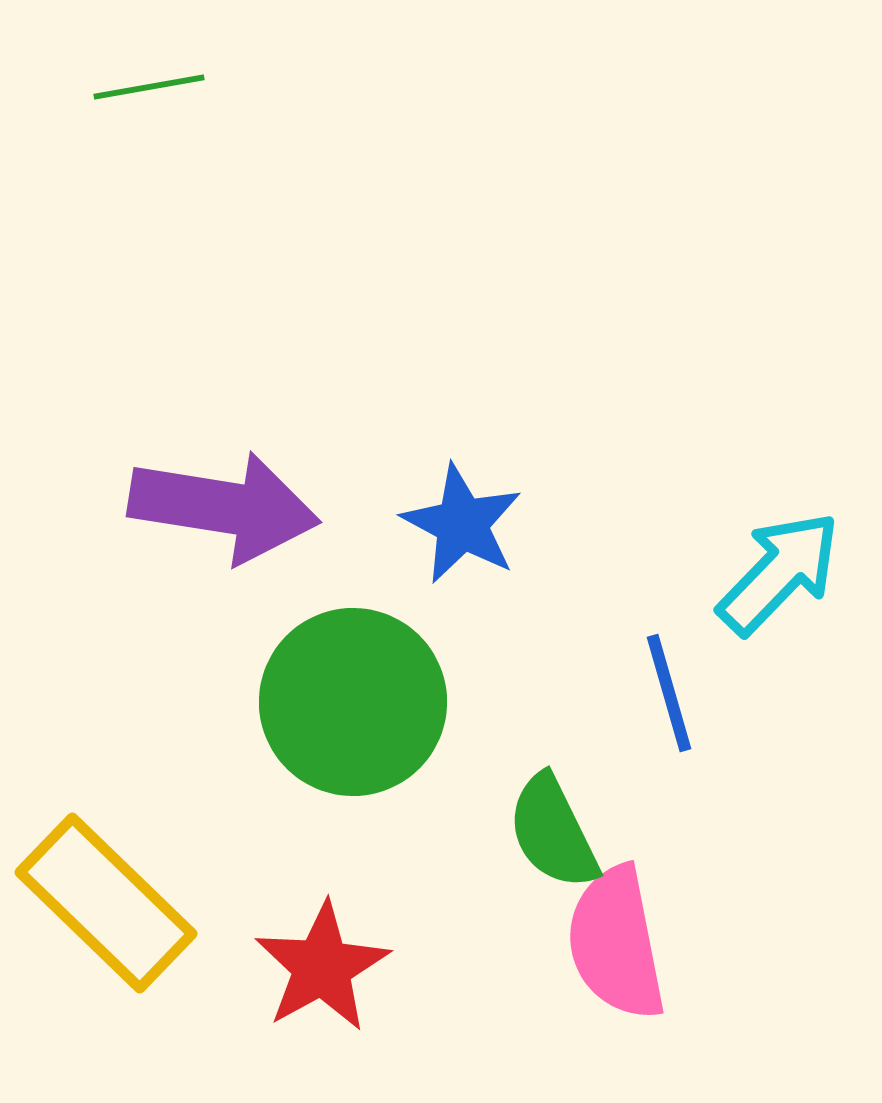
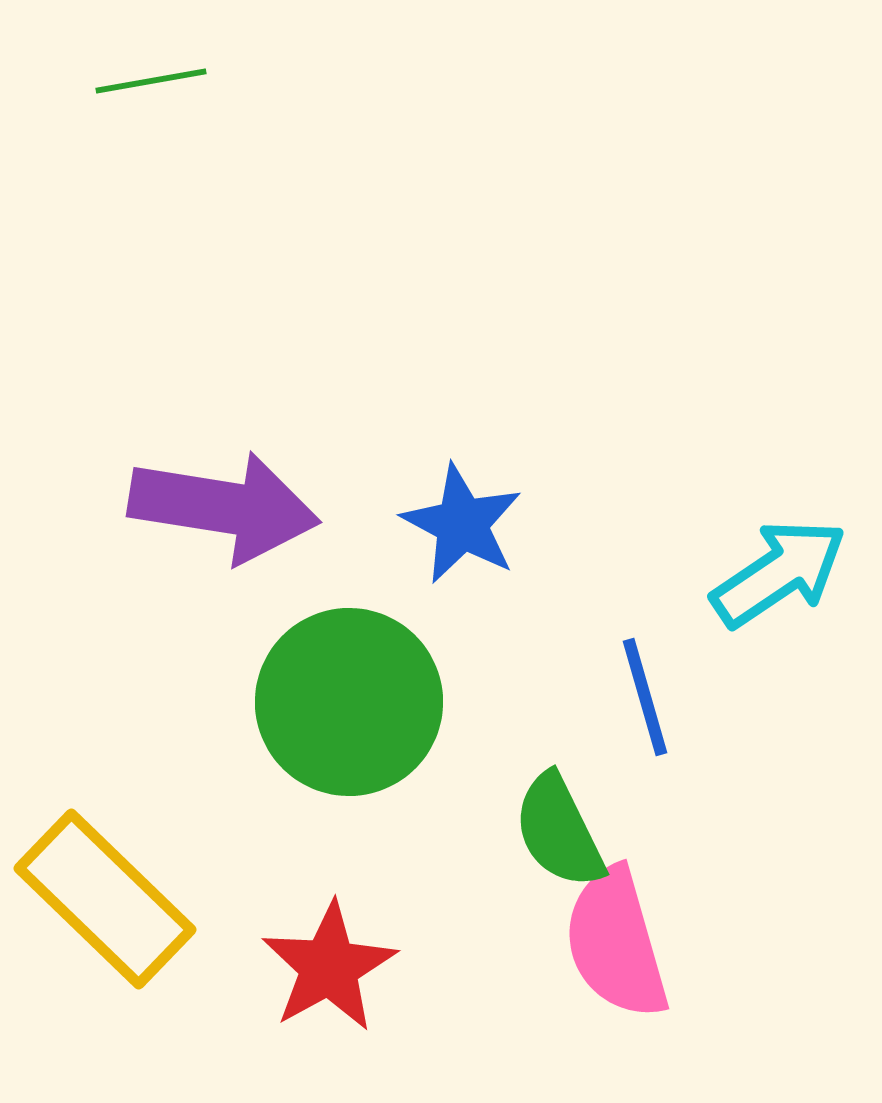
green line: moved 2 px right, 6 px up
cyan arrow: rotated 12 degrees clockwise
blue line: moved 24 px left, 4 px down
green circle: moved 4 px left
green semicircle: moved 6 px right, 1 px up
yellow rectangle: moved 1 px left, 4 px up
pink semicircle: rotated 5 degrees counterclockwise
red star: moved 7 px right
